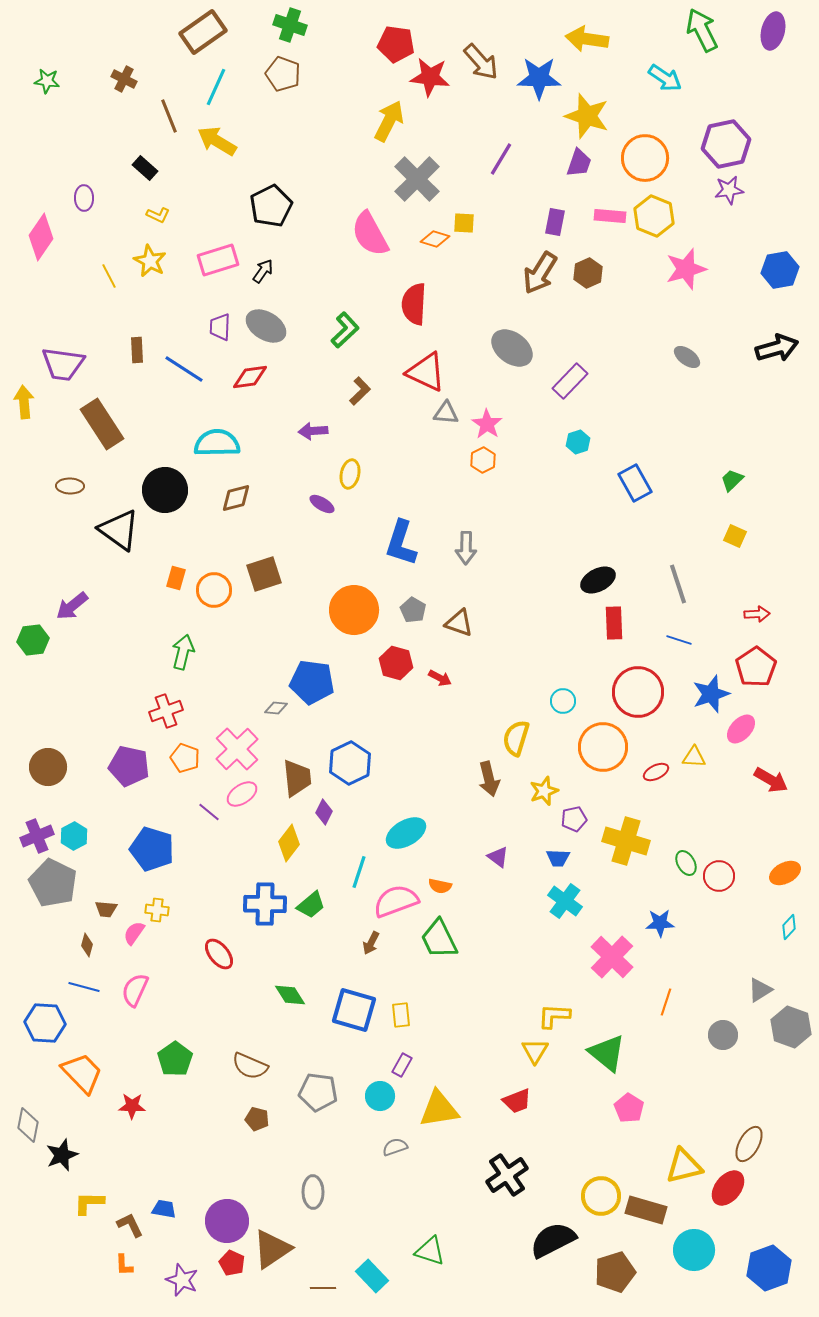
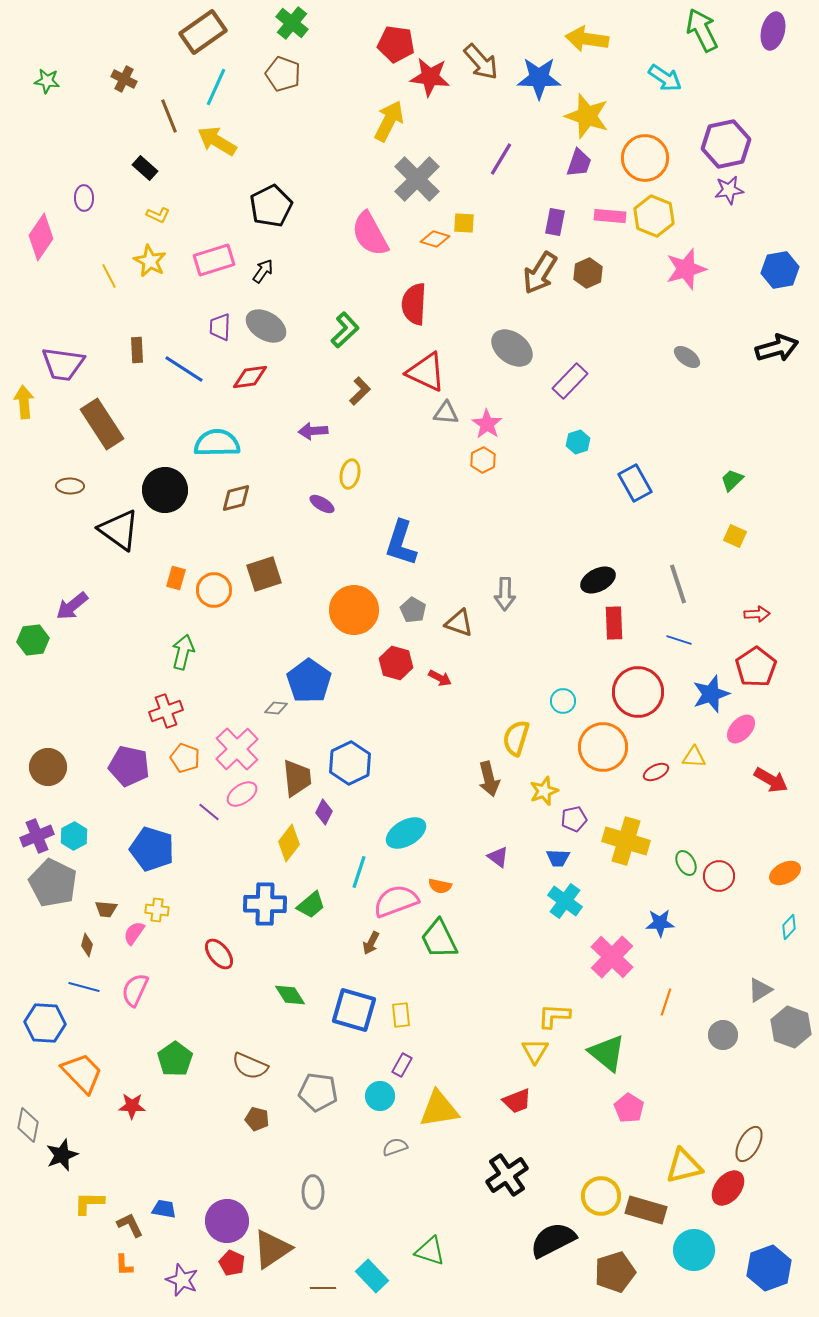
green cross at (290, 25): moved 2 px right, 2 px up; rotated 20 degrees clockwise
pink rectangle at (218, 260): moved 4 px left
gray arrow at (466, 548): moved 39 px right, 46 px down
blue pentagon at (312, 682): moved 3 px left, 1 px up; rotated 27 degrees clockwise
